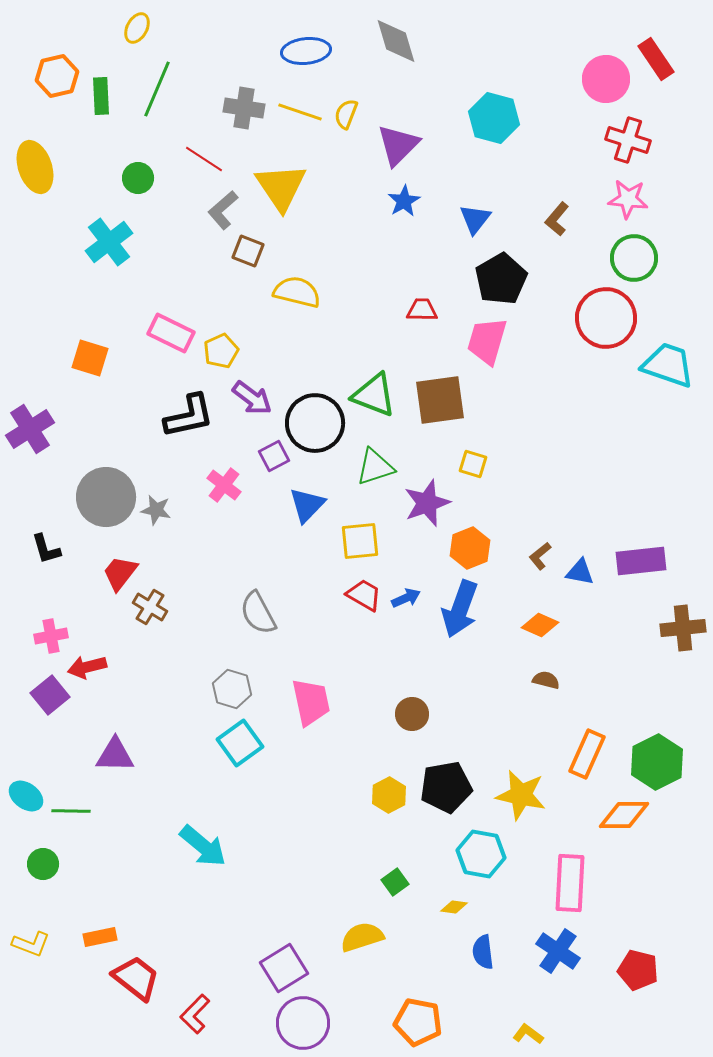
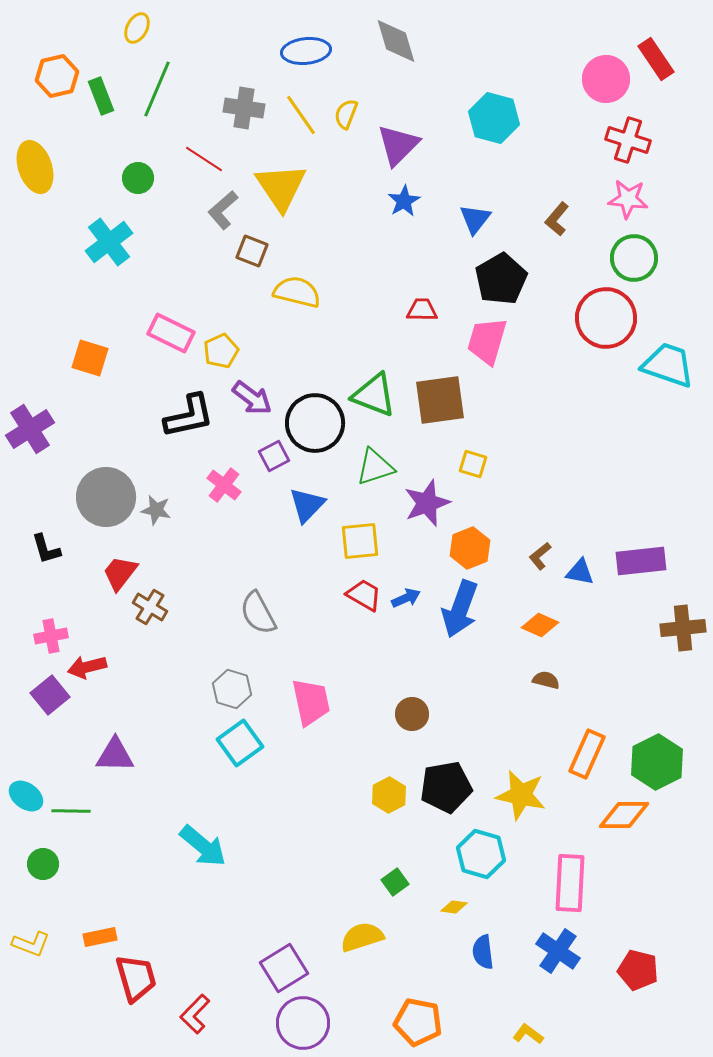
green rectangle at (101, 96): rotated 18 degrees counterclockwise
yellow line at (300, 112): moved 1 px right, 3 px down; rotated 36 degrees clockwise
brown square at (248, 251): moved 4 px right
cyan hexagon at (481, 854): rotated 6 degrees clockwise
red trapezoid at (136, 978): rotated 36 degrees clockwise
